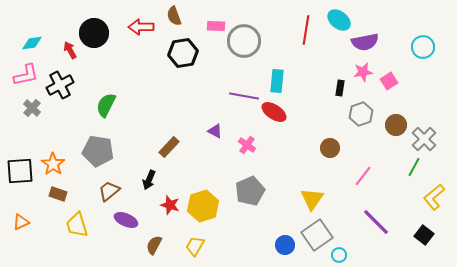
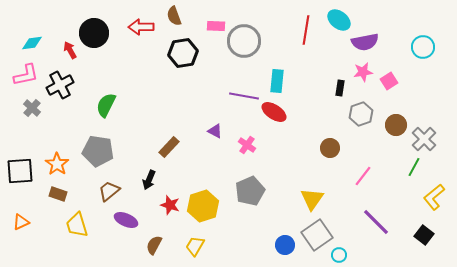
orange star at (53, 164): moved 4 px right
